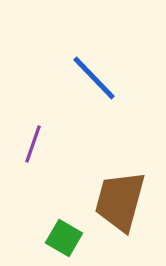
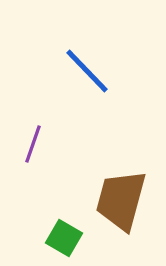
blue line: moved 7 px left, 7 px up
brown trapezoid: moved 1 px right, 1 px up
